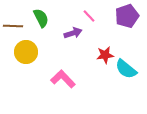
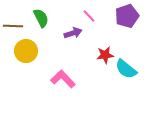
yellow circle: moved 1 px up
